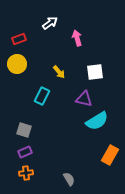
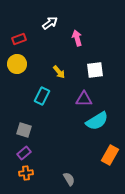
white square: moved 2 px up
purple triangle: rotated 12 degrees counterclockwise
purple rectangle: moved 1 px left, 1 px down; rotated 16 degrees counterclockwise
